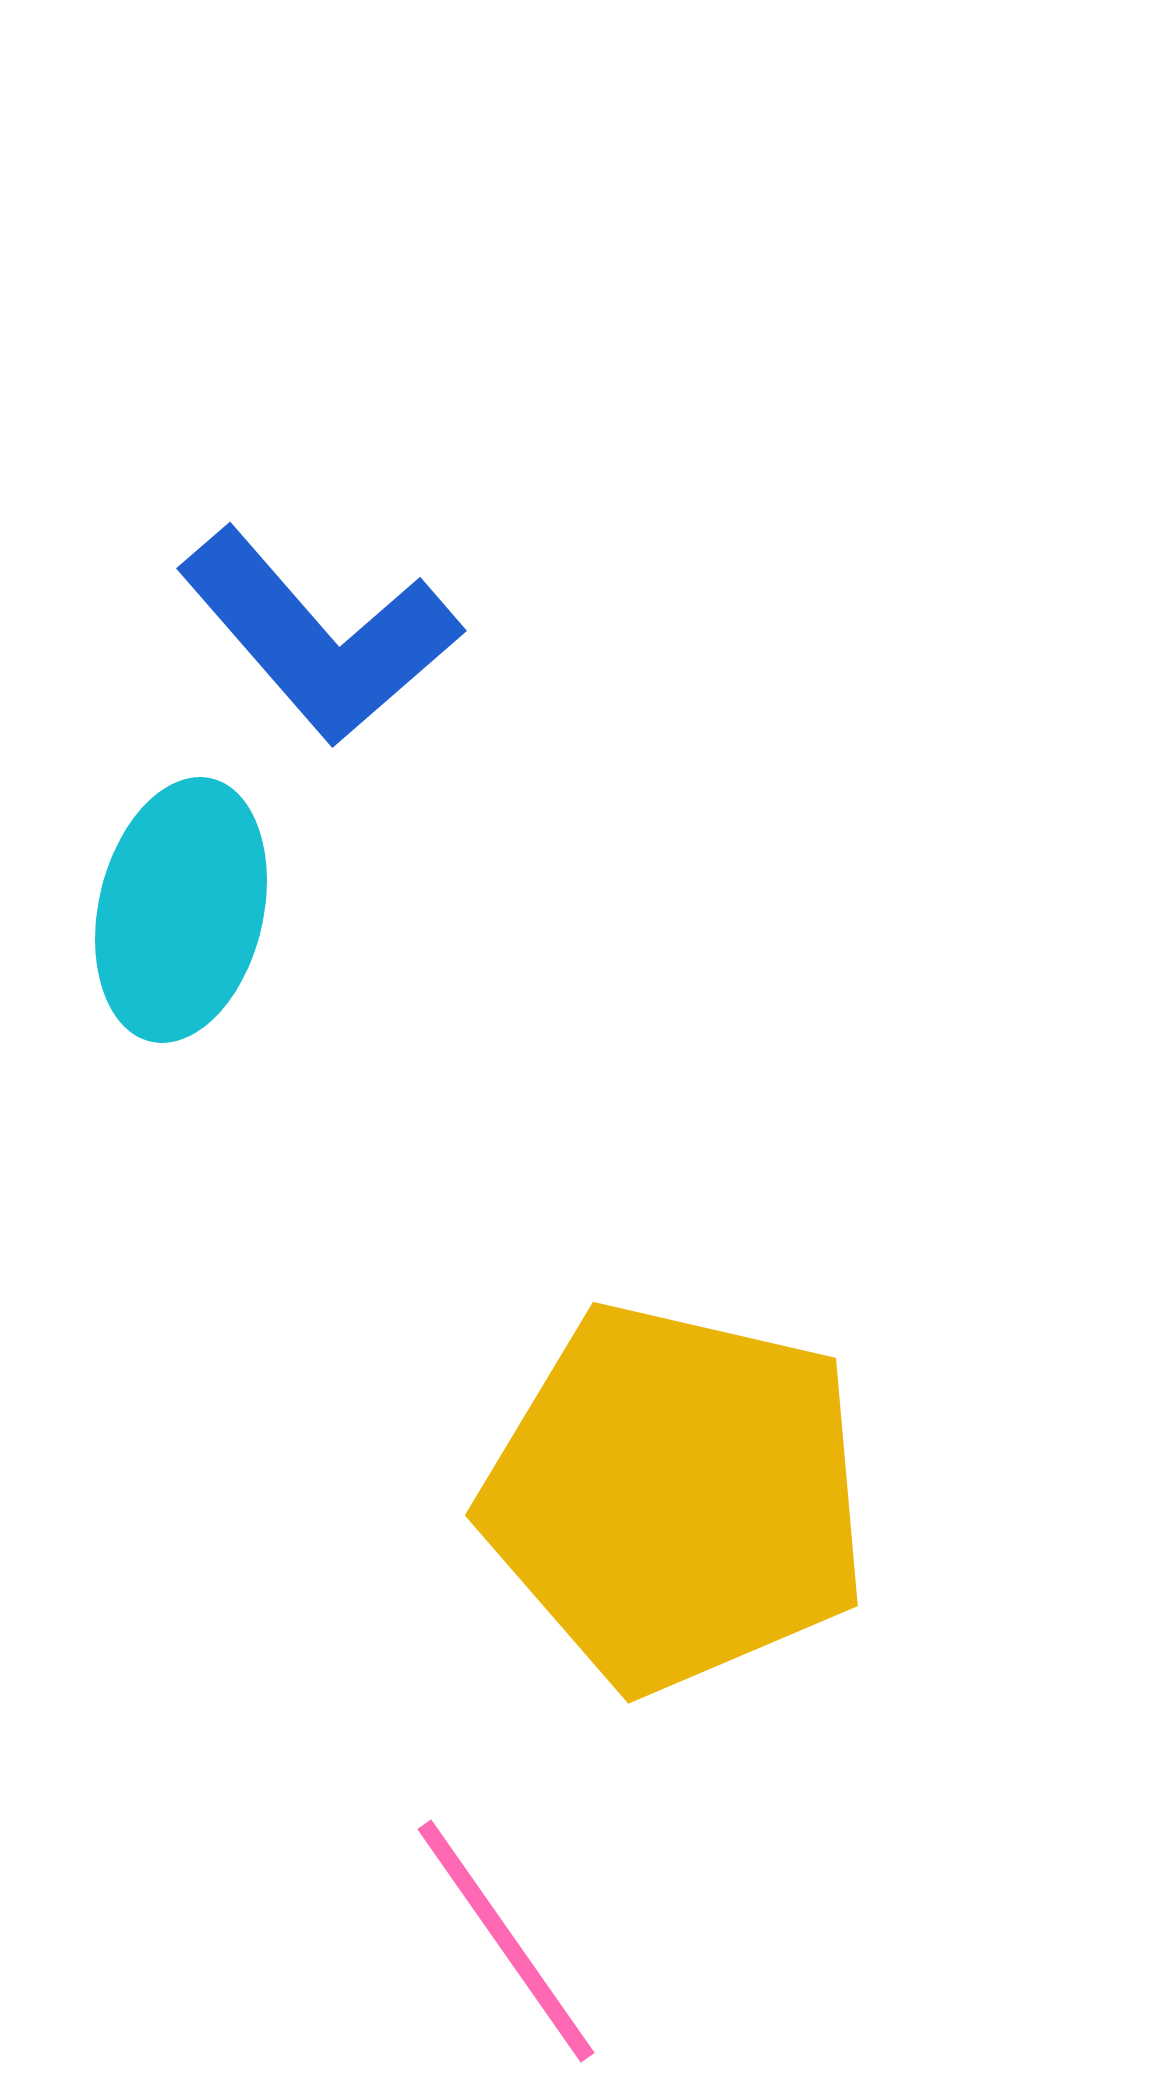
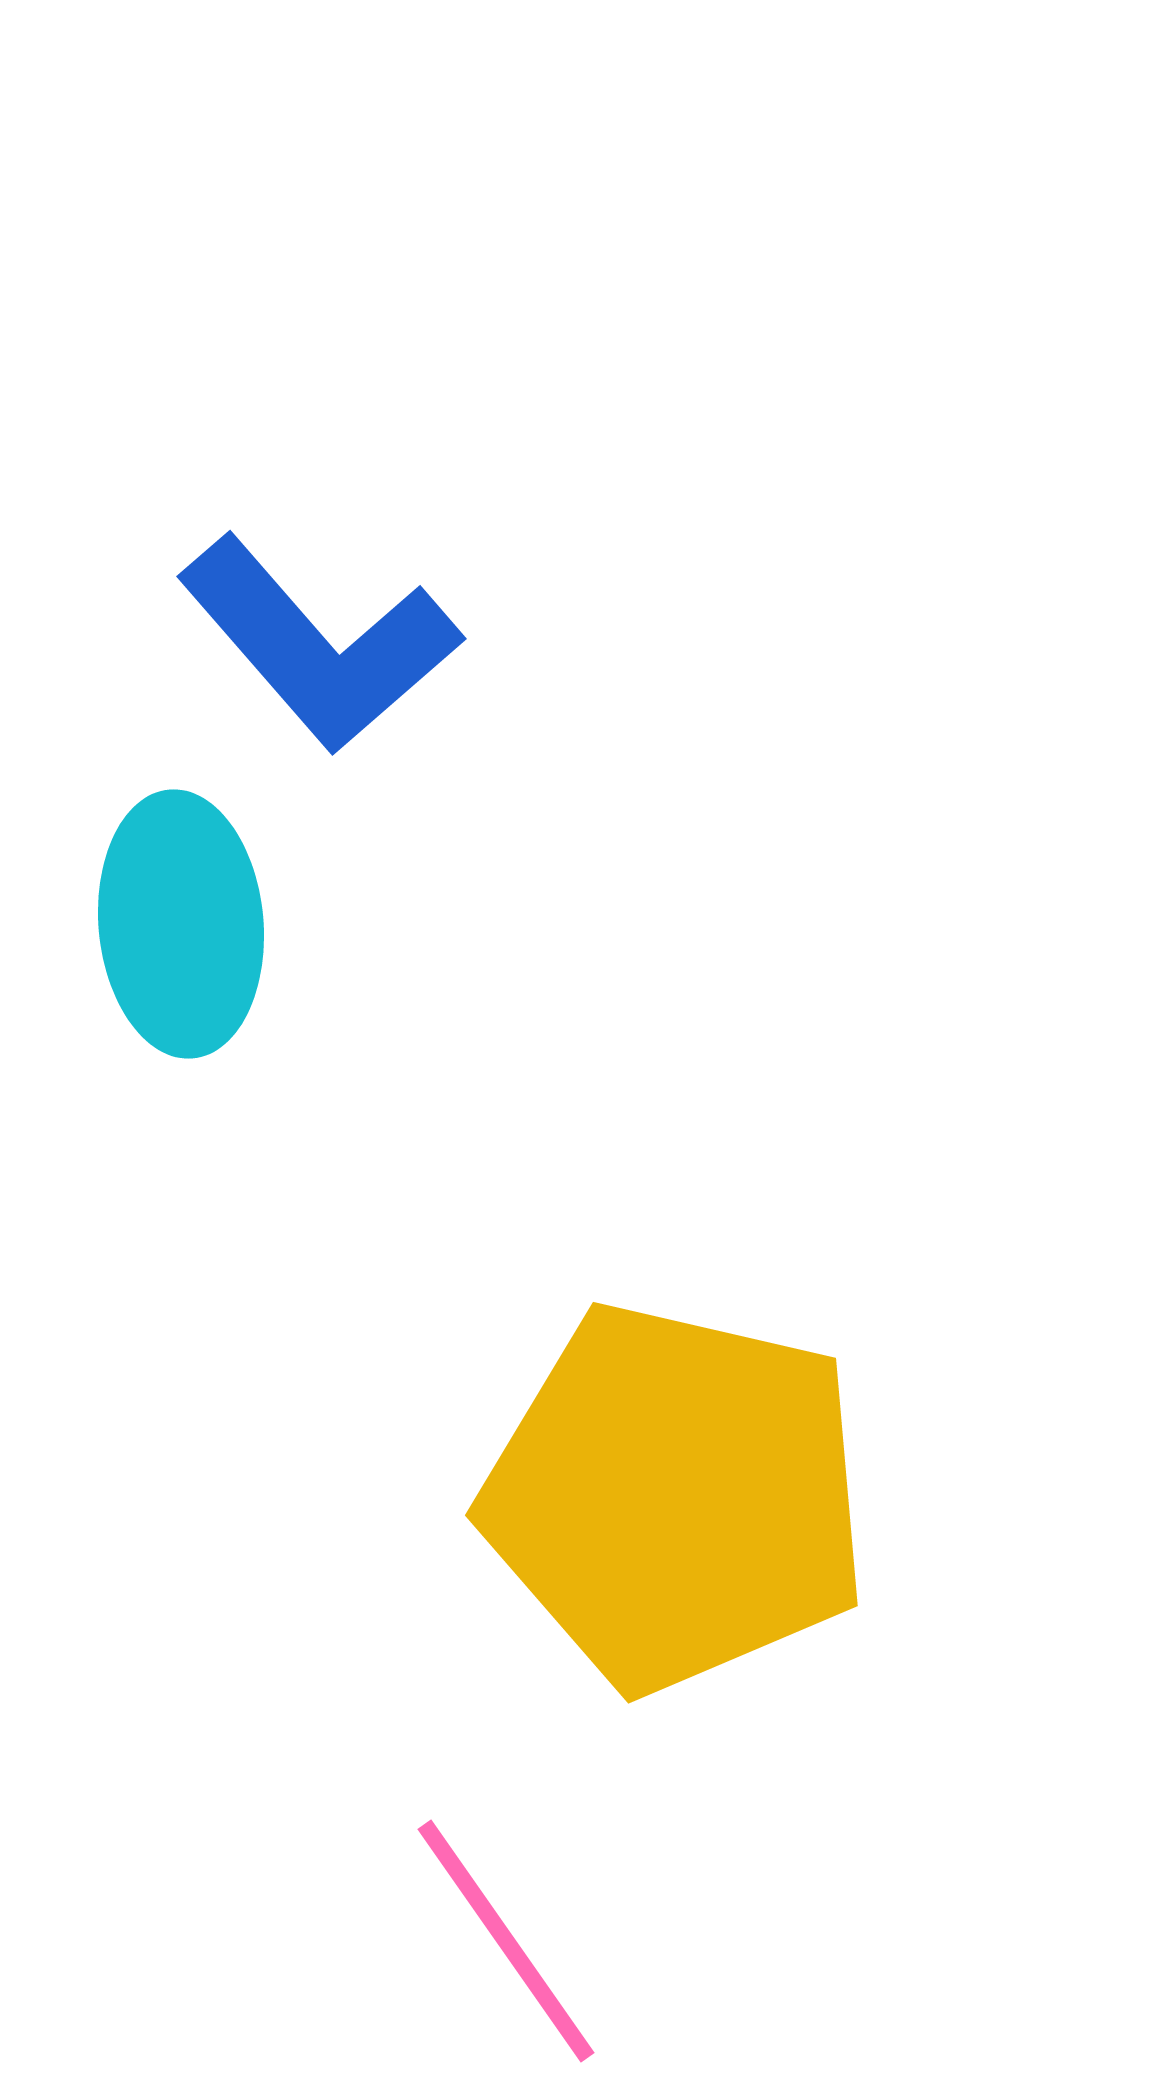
blue L-shape: moved 8 px down
cyan ellipse: moved 14 px down; rotated 18 degrees counterclockwise
